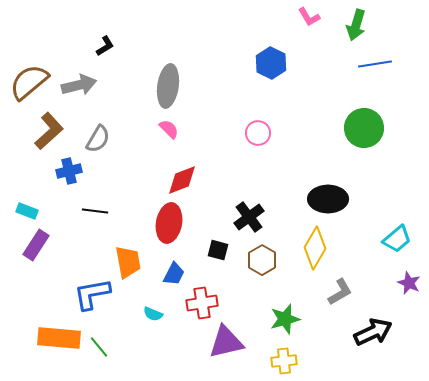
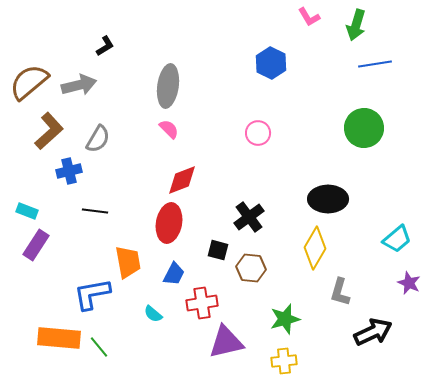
brown hexagon: moved 11 px left, 8 px down; rotated 24 degrees counterclockwise
gray L-shape: rotated 136 degrees clockwise
cyan semicircle: rotated 18 degrees clockwise
